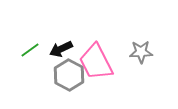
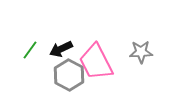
green line: rotated 18 degrees counterclockwise
